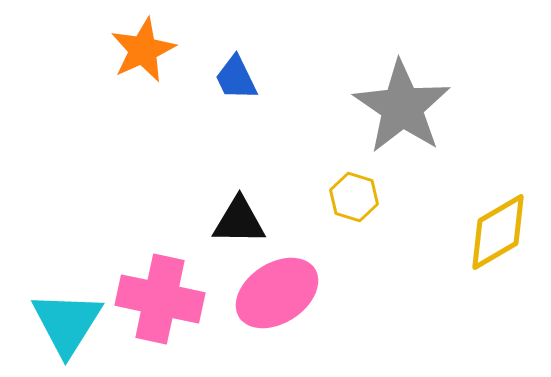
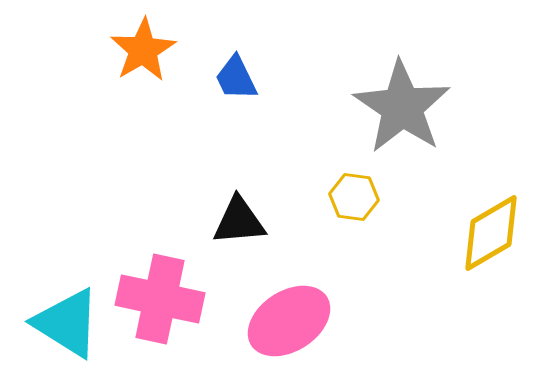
orange star: rotated 6 degrees counterclockwise
yellow hexagon: rotated 9 degrees counterclockwise
black triangle: rotated 6 degrees counterclockwise
yellow diamond: moved 7 px left, 1 px down
pink ellipse: moved 12 px right, 28 px down
cyan triangle: rotated 30 degrees counterclockwise
